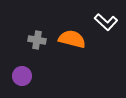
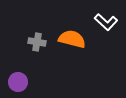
gray cross: moved 2 px down
purple circle: moved 4 px left, 6 px down
